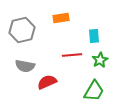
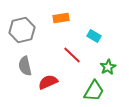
cyan rectangle: rotated 56 degrees counterclockwise
red line: rotated 48 degrees clockwise
green star: moved 8 px right, 7 px down
gray semicircle: rotated 66 degrees clockwise
red semicircle: moved 1 px right
